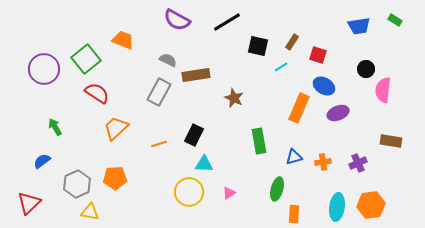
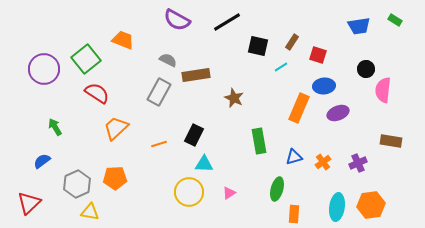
blue ellipse at (324, 86): rotated 35 degrees counterclockwise
orange cross at (323, 162): rotated 28 degrees counterclockwise
